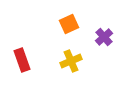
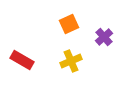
red rectangle: rotated 40 degrees counterclockwise
